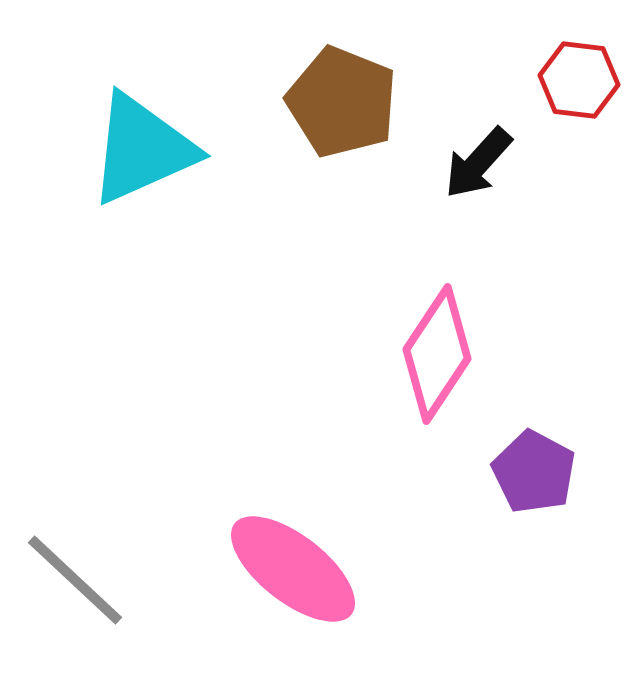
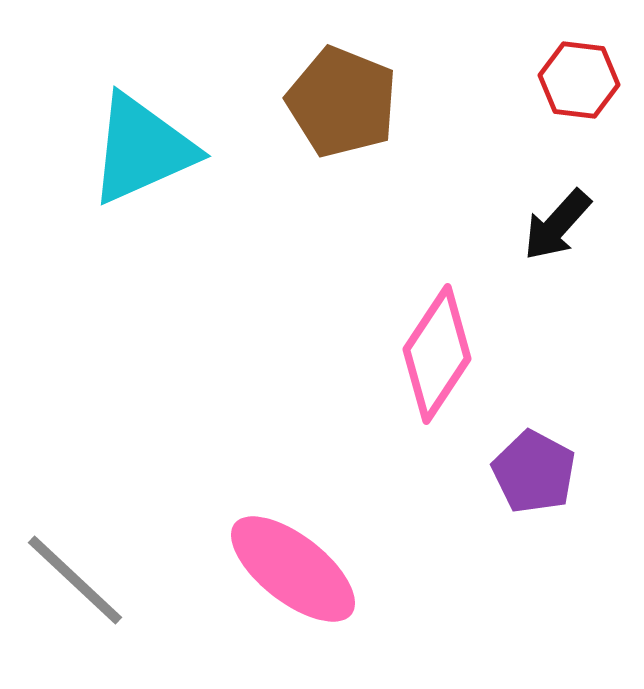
black arrow: moved 79 px right, 62 px down
